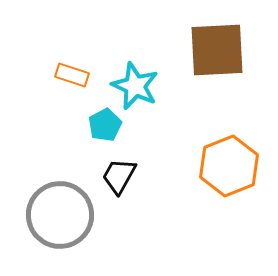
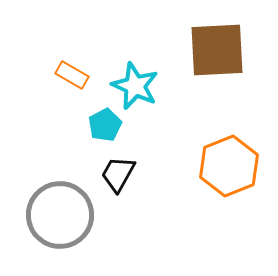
orange rectangle: rotated 12 degrees clockwise
black trapezoid: moved 1 px left, 2 px up
